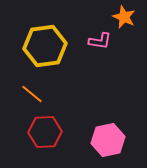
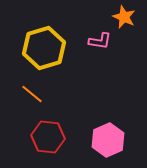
yellow hexagon: moved 1 px left, 2 px down; rotated 9 degrees counterclockwise
red hexagon: moved 3 px right, 5 px down; rotated 8 degrees clockwise
pink hexagon: rotated 12 degrees counterclockwise
